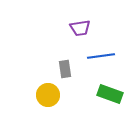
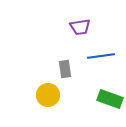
purple trapezoid: moved 1 px up
green rectangle: moved 5 px down
